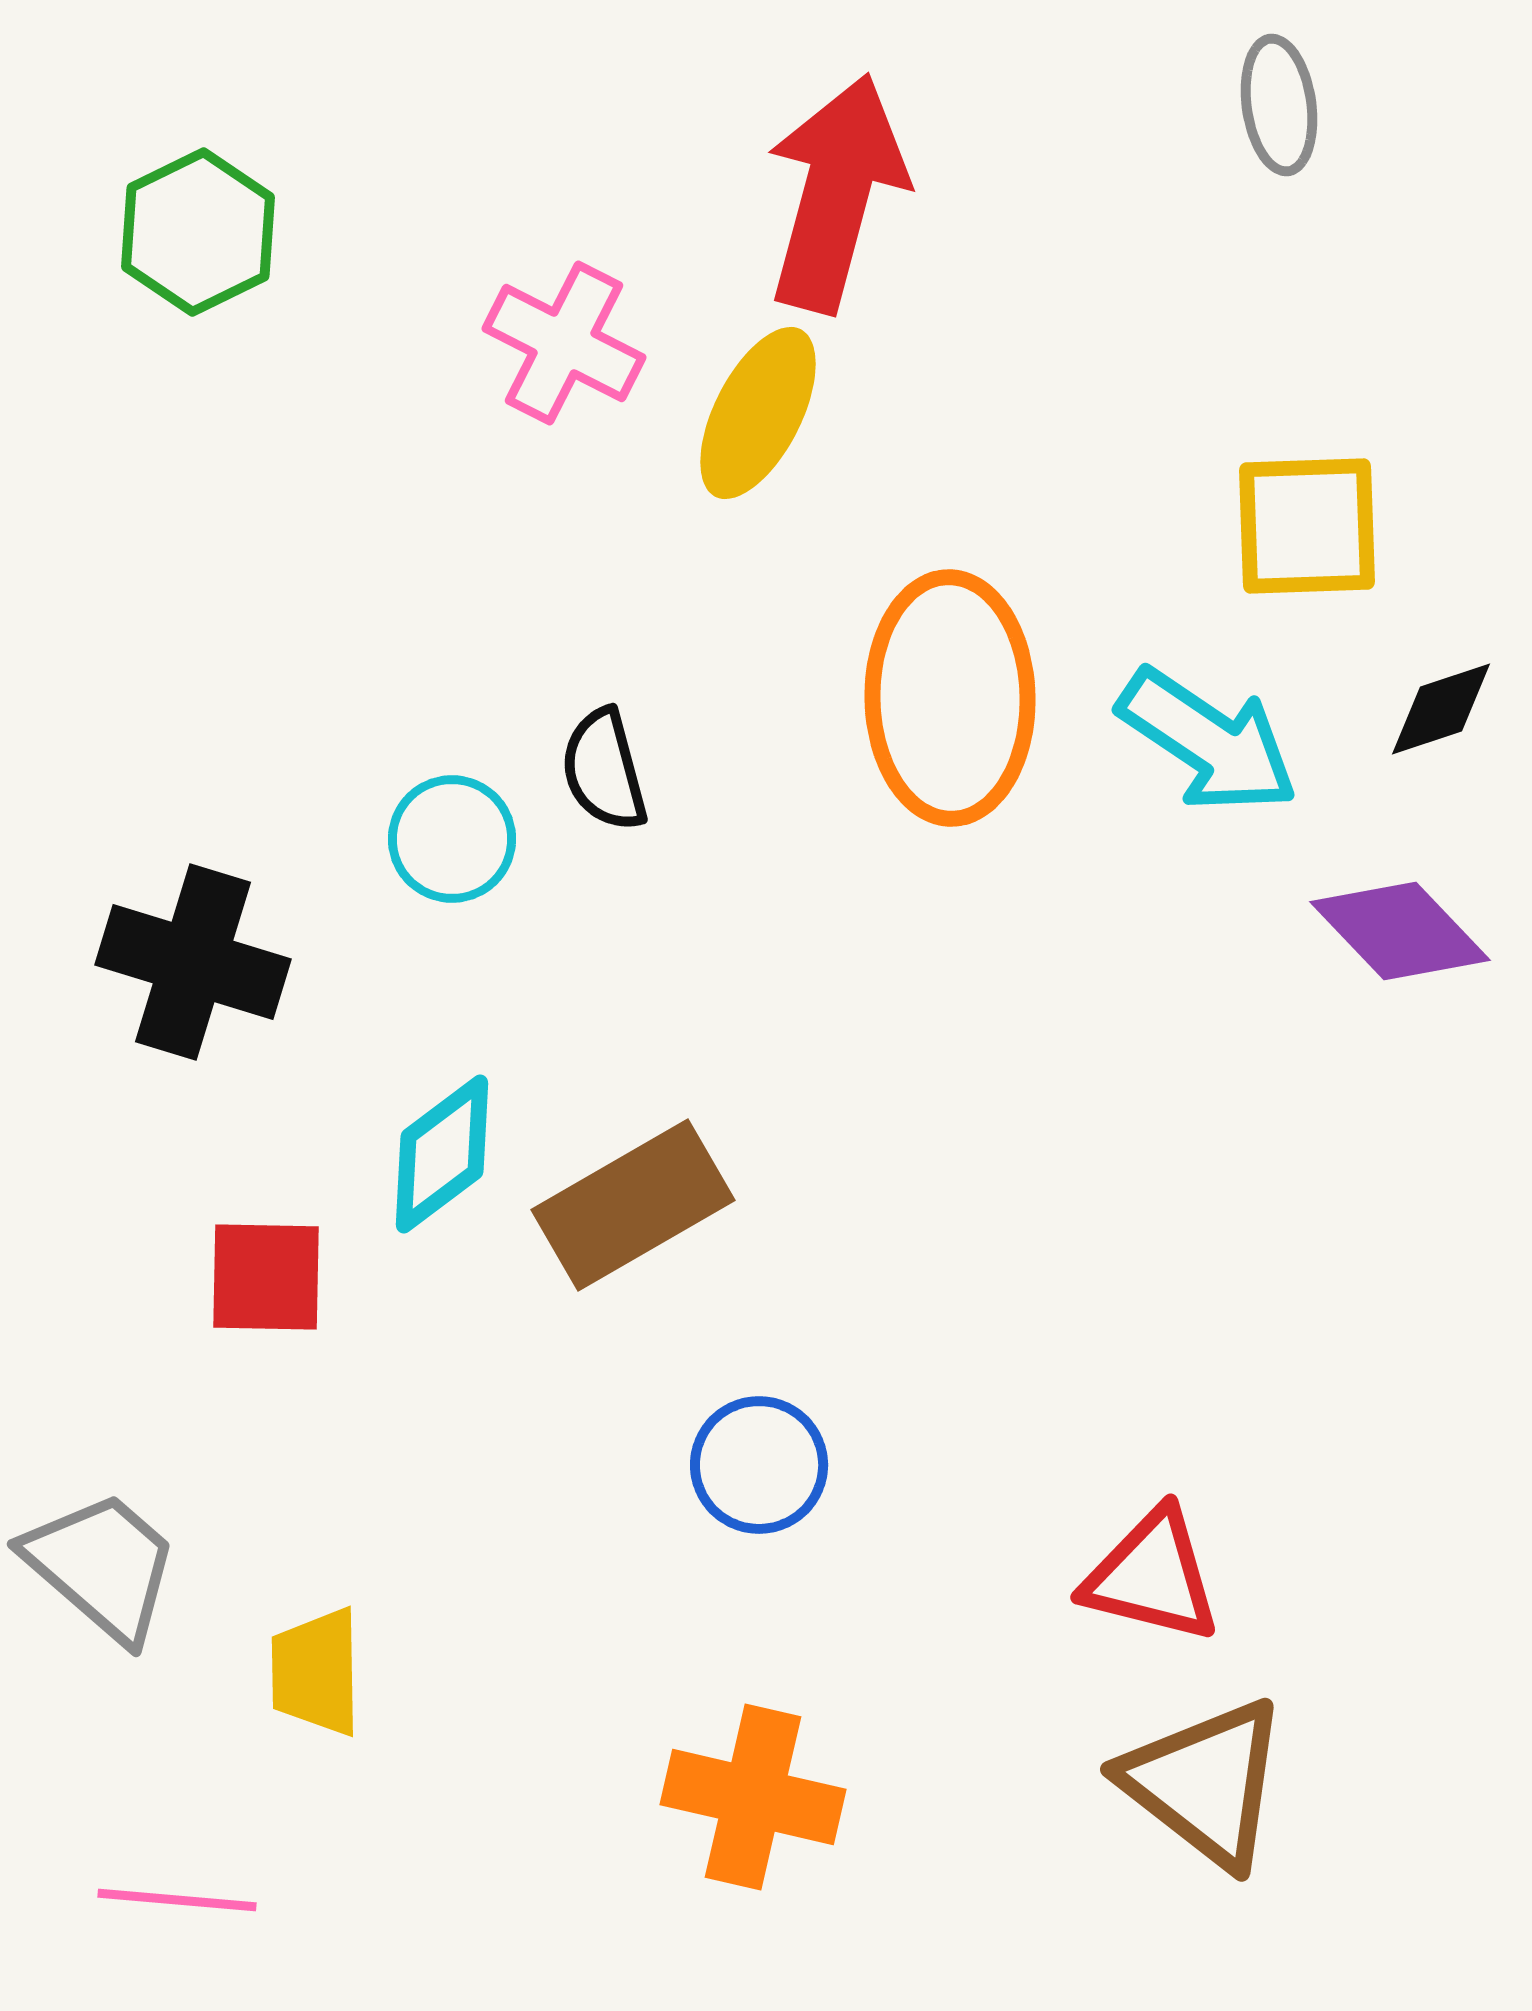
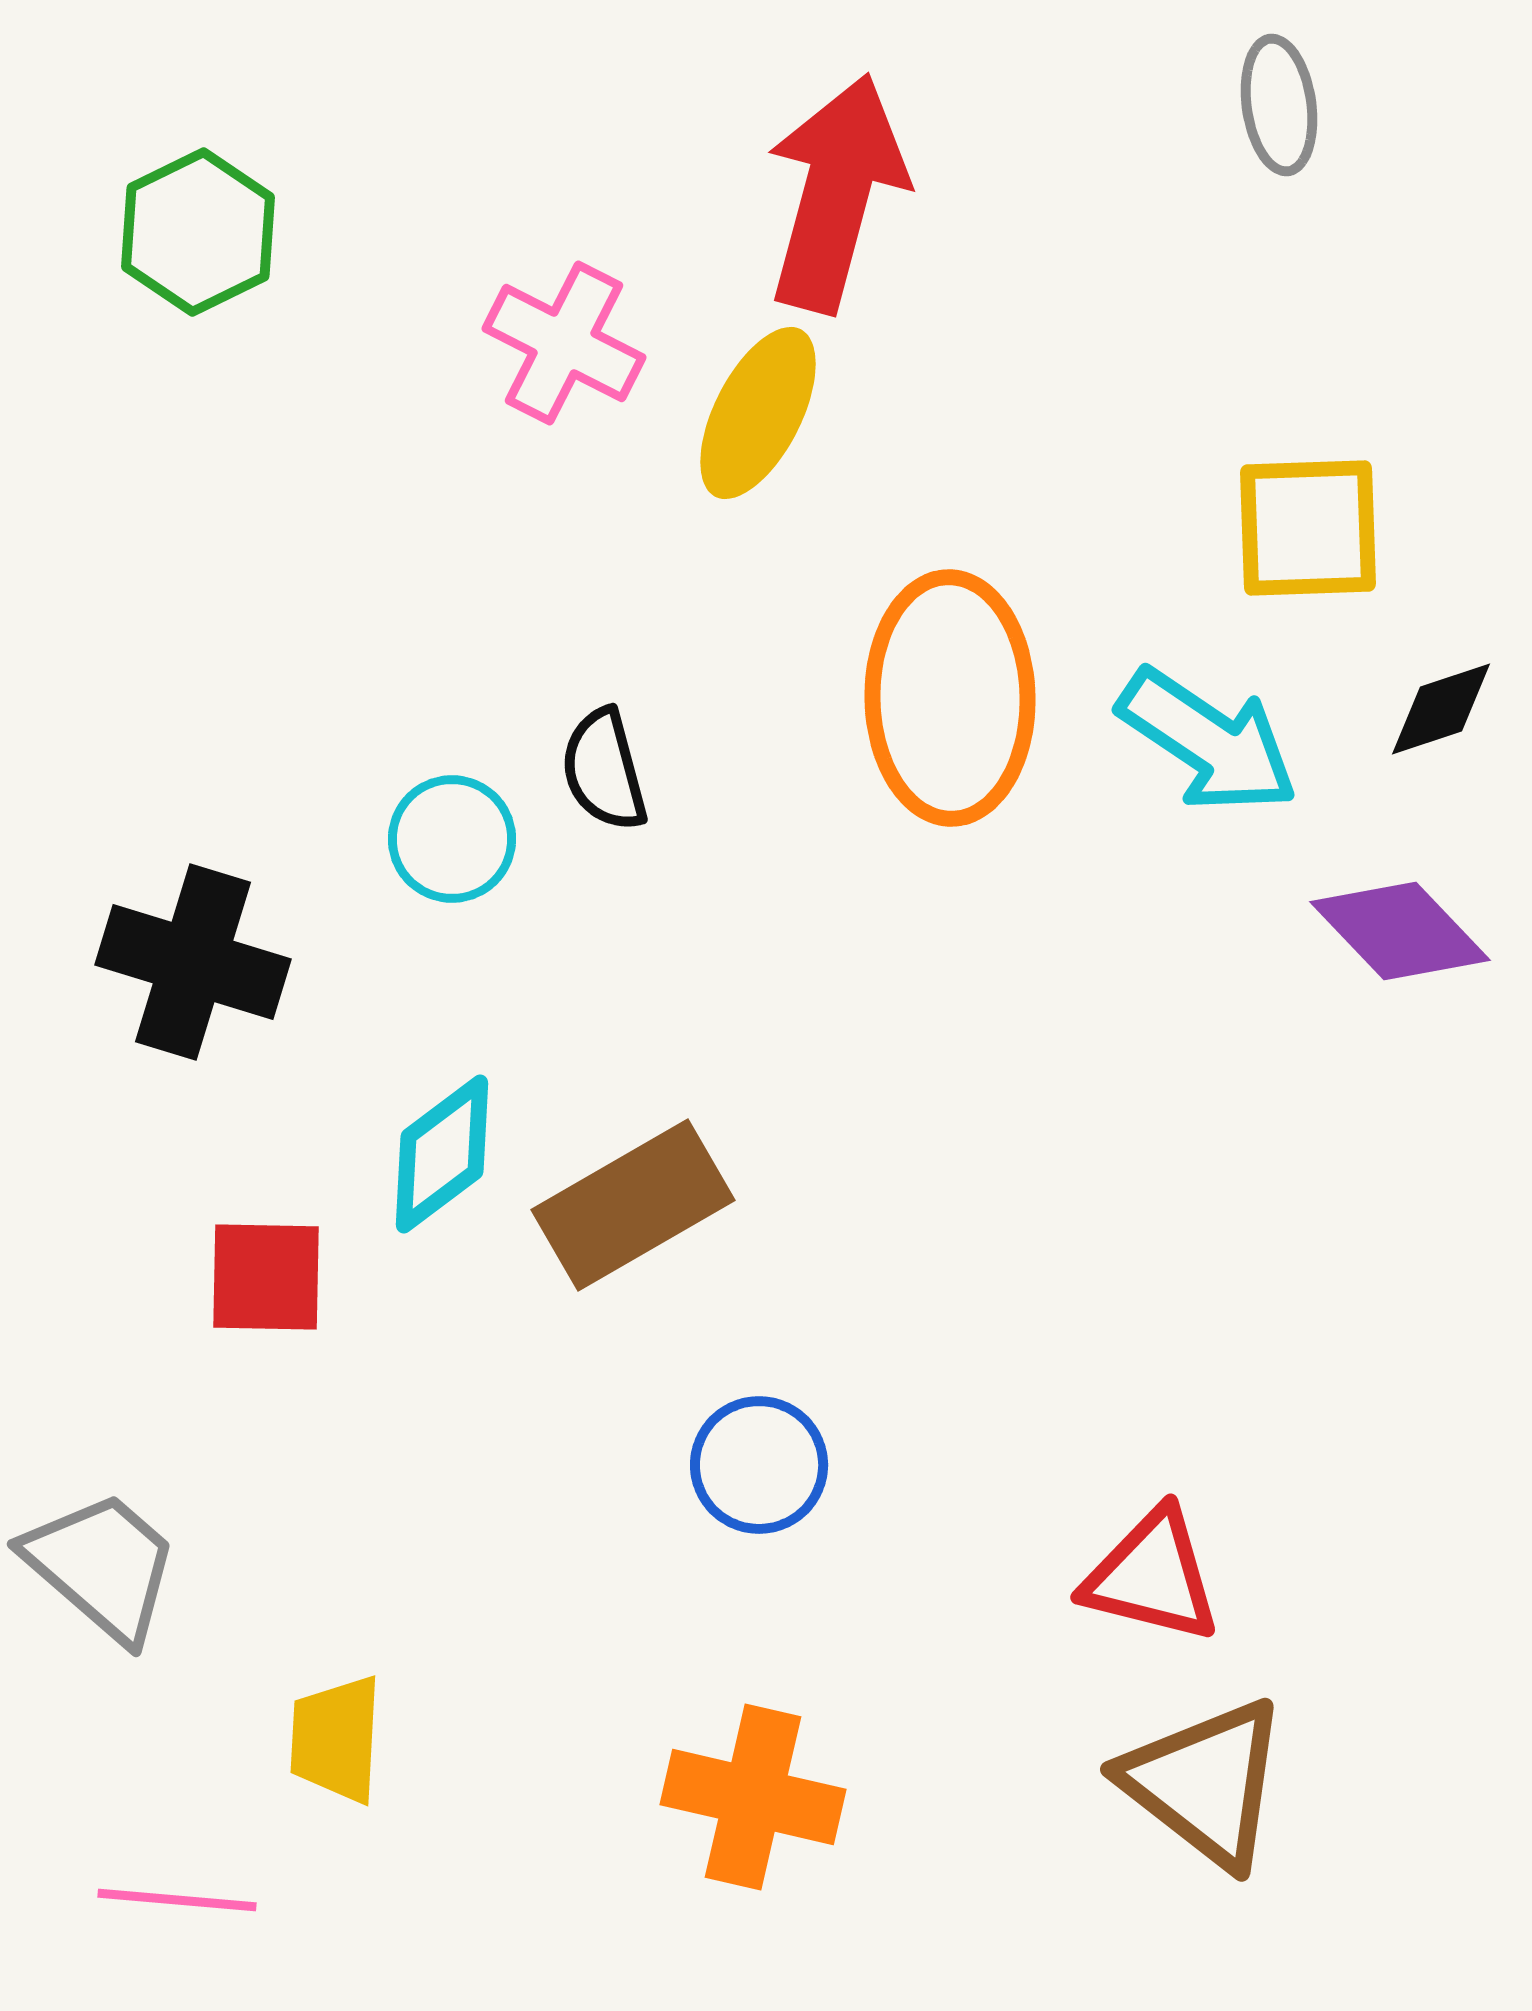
yellow square: moved 1 px right, 2 px down
yellow trapezoid: moved 20 px right, 67 px down; rotated 4 degrees clockwise
